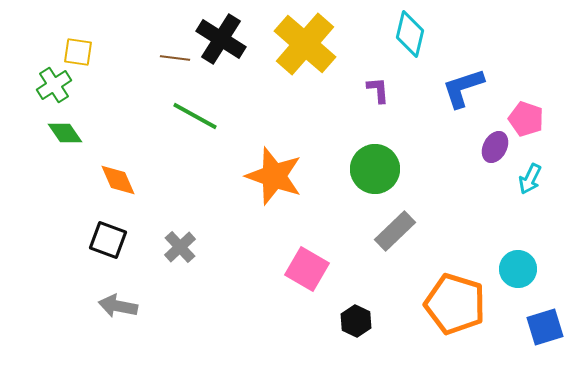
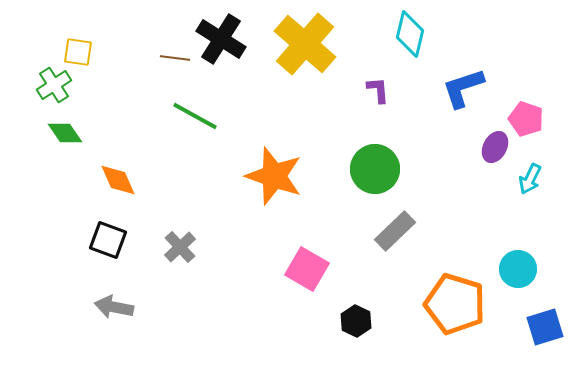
gray arrow: moved 4 px left, 1 px down
